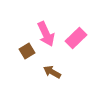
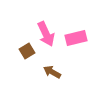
pink rectangle: rotated 30 degrees clockwise
